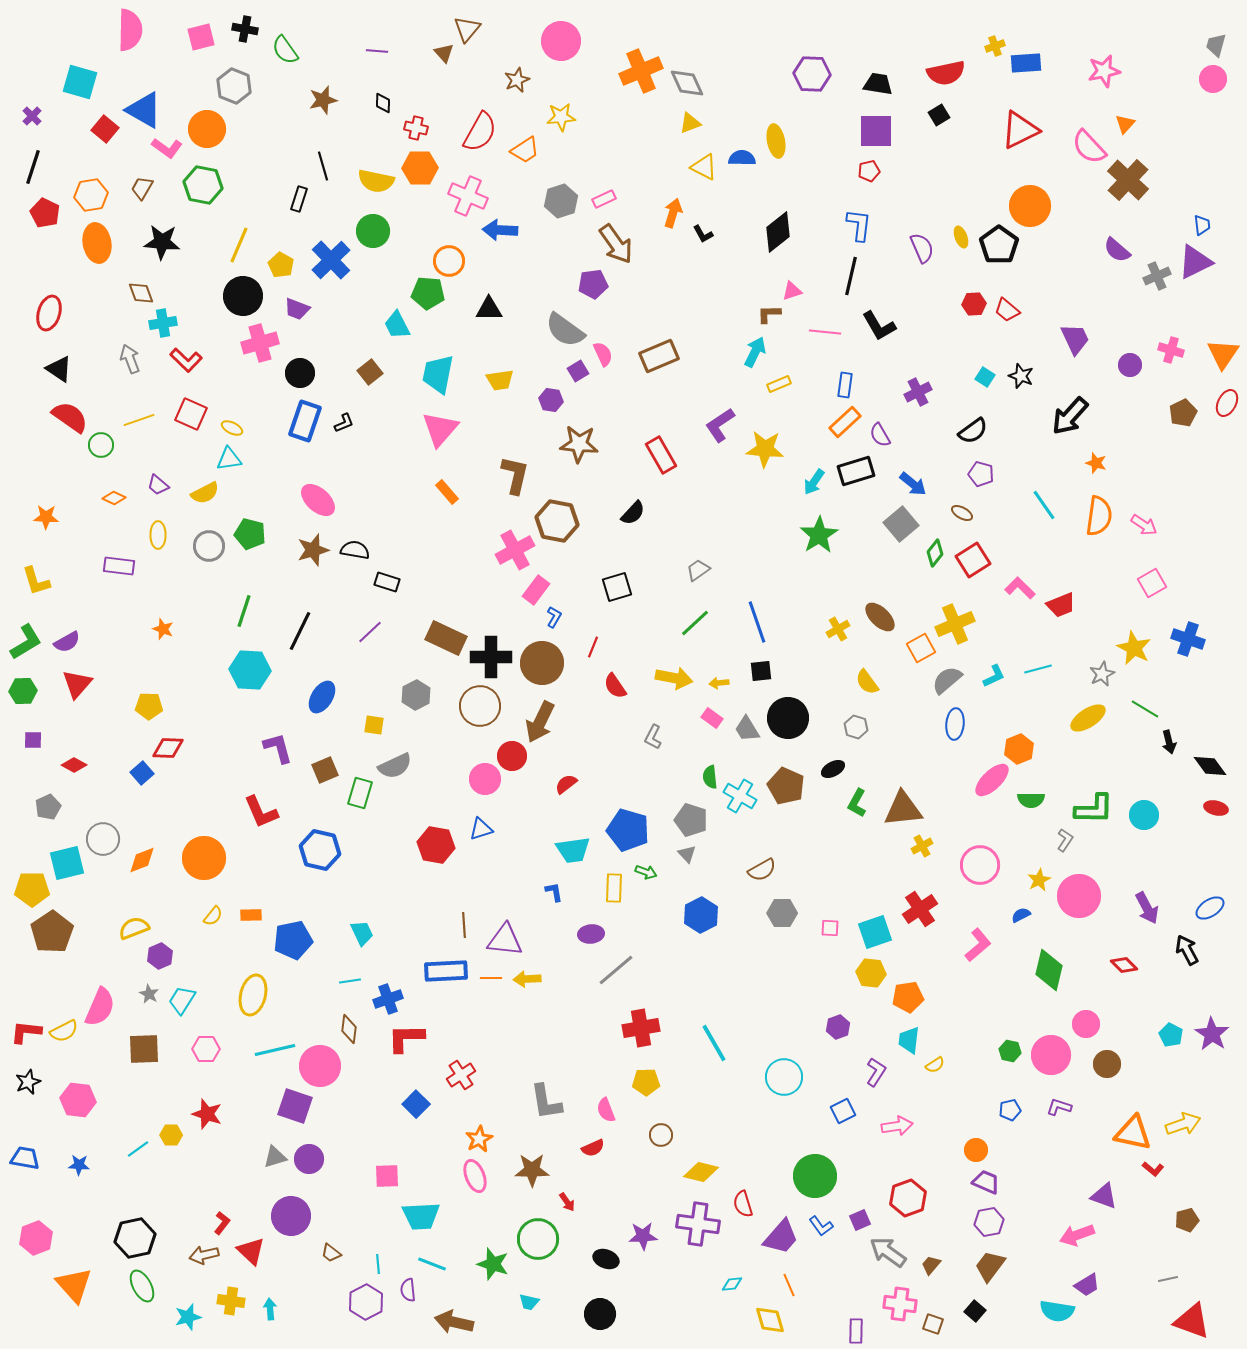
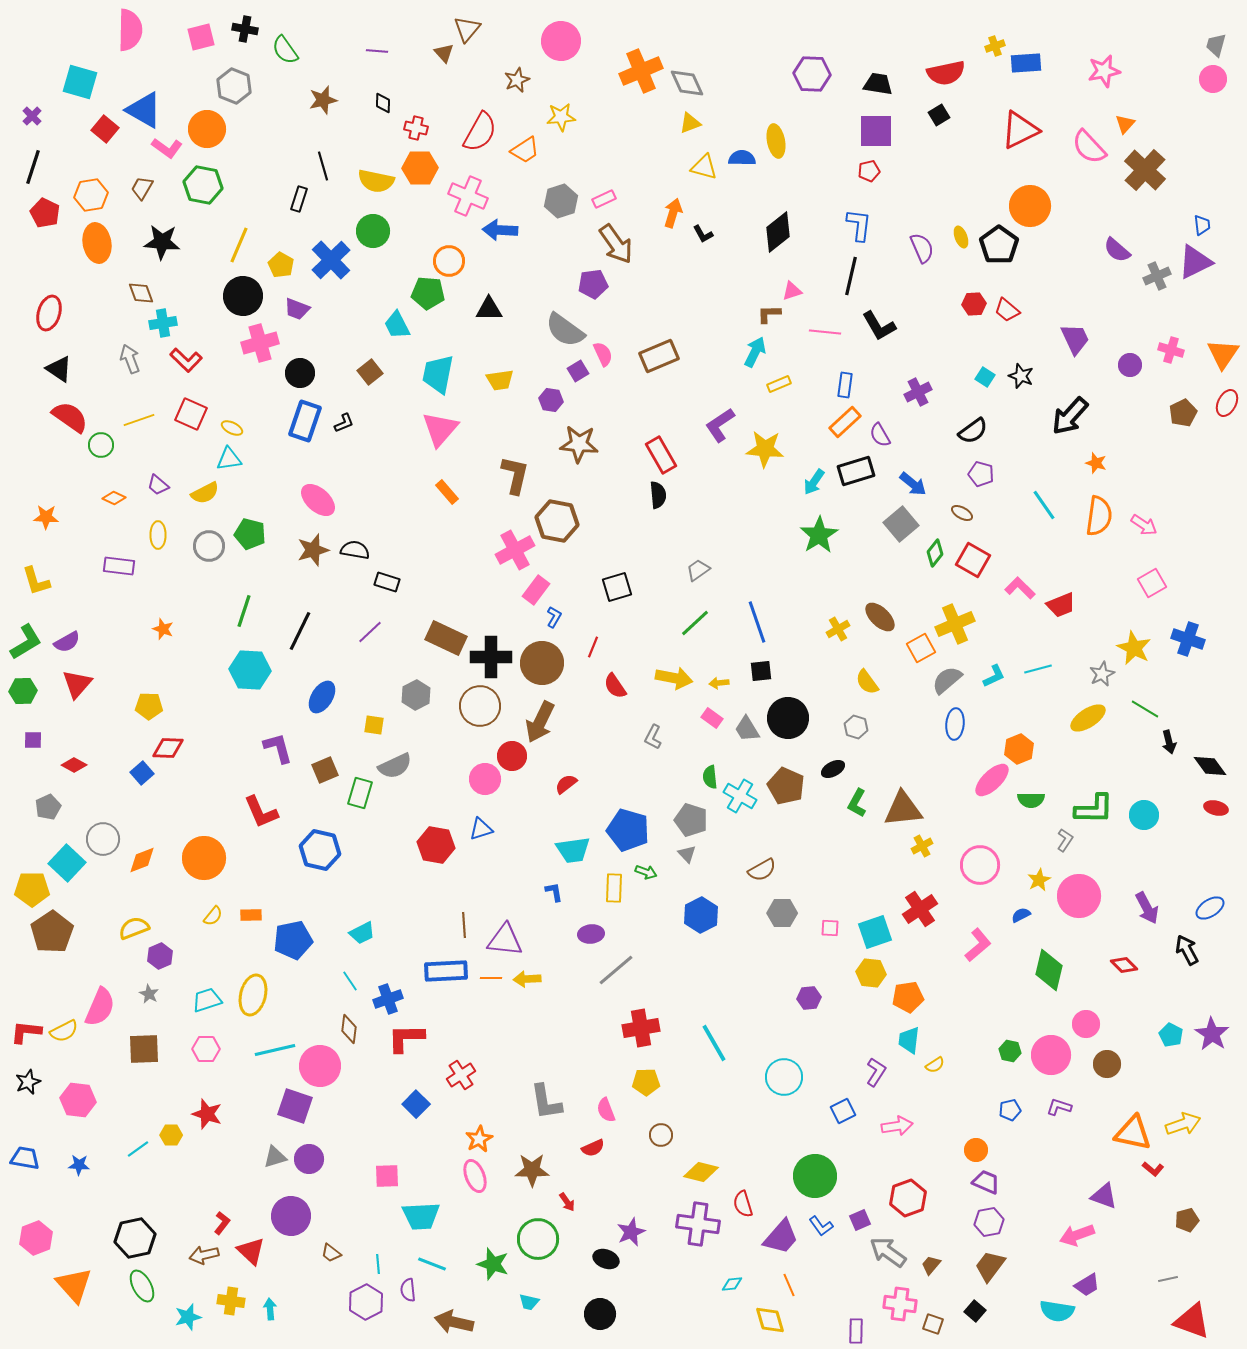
yellow triangle at (704, 167): rotated 12 degrees counterclockwise
brown cross at (1128, 180): moved 17 px right, 10 px up
black semicircle at (633, 513): moved 25 px right, 18 px up; rotated 48 degrees counterclockwise
red square at (973, 560): rotated 28 degrees counterclockwise
cyan square at (67, 863): rotated 33 degrees counterclockwise
cyan trapezoid at (362, 933): rotated 88 degrees clockwise
cyan line at (350, 981): rotated 65 degrees clockwise
cyan trapezoid at (182, 1000): moved 25 px right; rotated 40 degrees clockwise
purple hexagon at (838, 1027): moved 29 px left, 29 px up; rotated 15 degrees clockwise
purple star at (643, 1236): moved 12 px left, 4 px up; rotated 20 degrees counterclockwise
